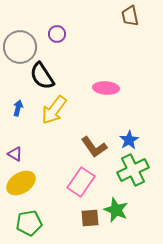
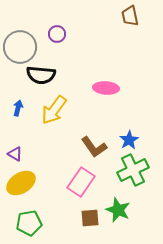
black semicircle: moved 1 px left, 1 px up; rotated 52 degrees counterclockwise
green star: moved 2 px right
